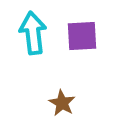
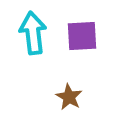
brown star: moved 7 px right, 6 px up
